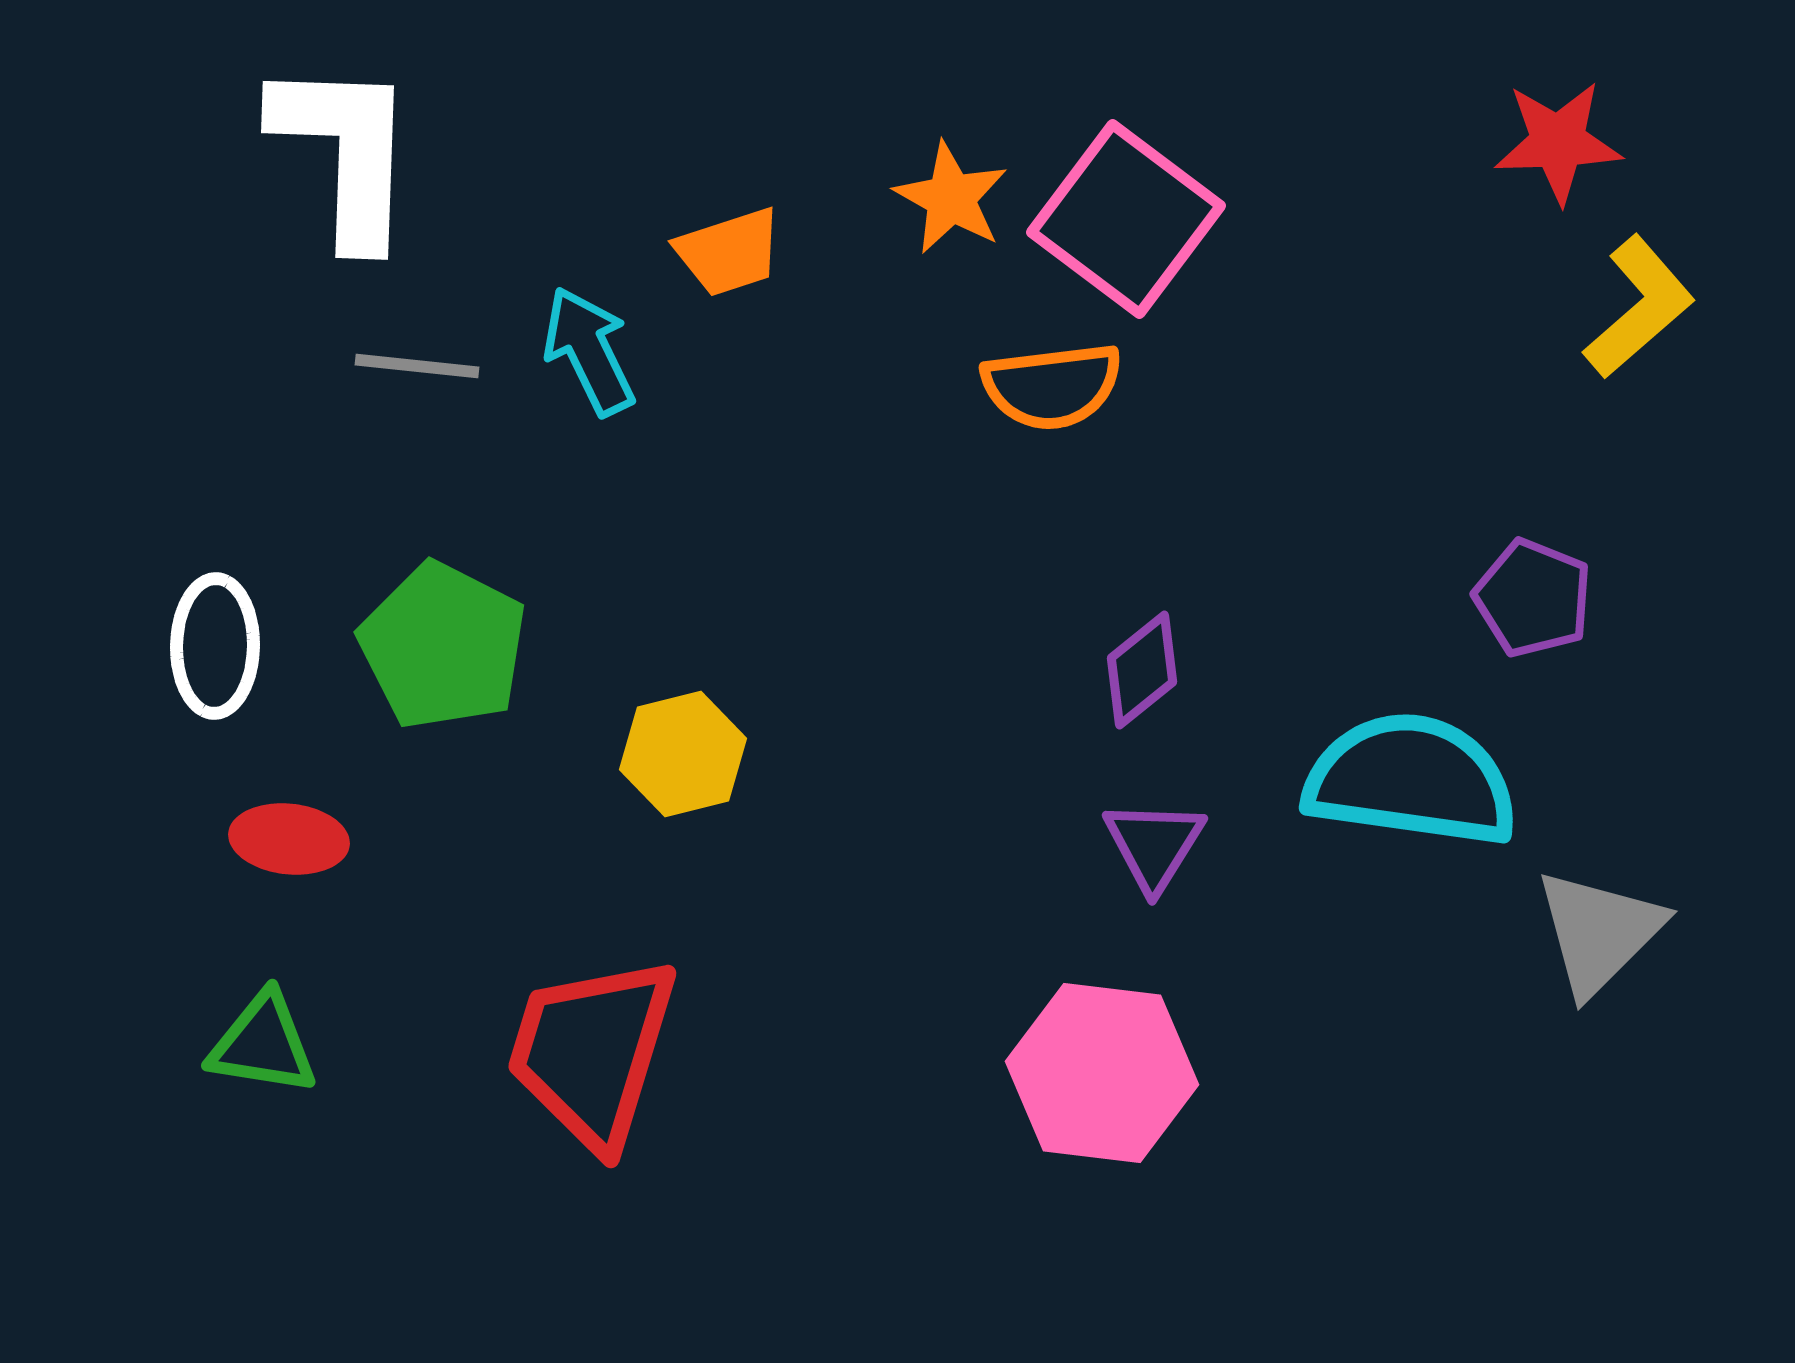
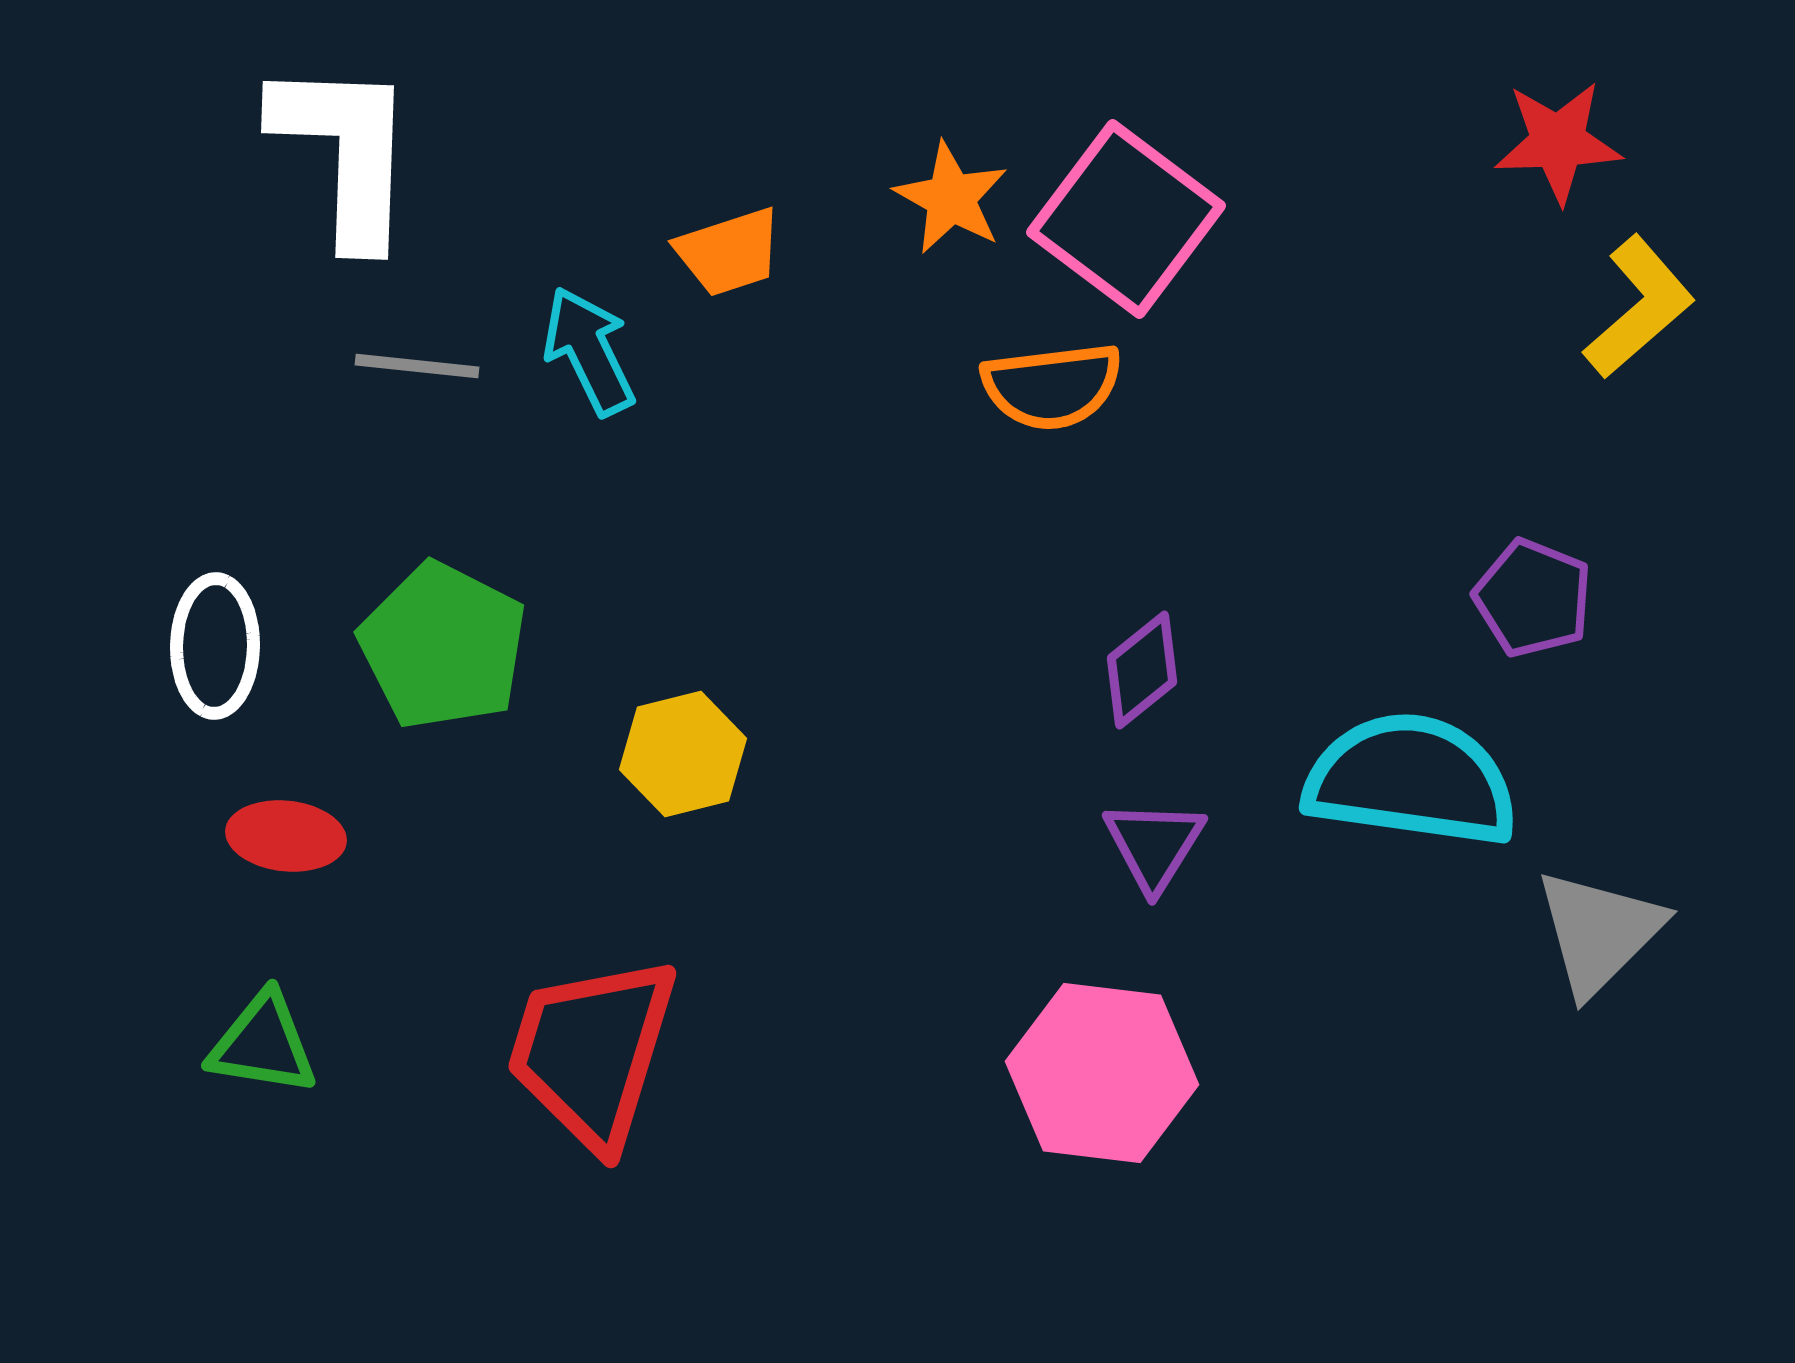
red ellipse: moved 3 px left, 3 px up
